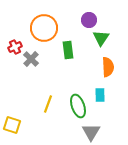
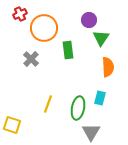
red cross: moved 5 px right, 33 px up
cyan rectangle: moved 3 px down; rotated 16 degrees clockwise
green ellipse: moved 2 px down; rotated 30 degrees clockwise
